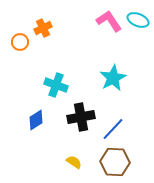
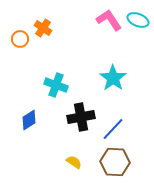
pink L-shape: moved 1 px up
orange cross: rotated 30 degrees counterclockwise
orange circle: moved 3 px up
cyan star: rotated 8 degrees counterclockwise
blue diamond: moved 7 px left
